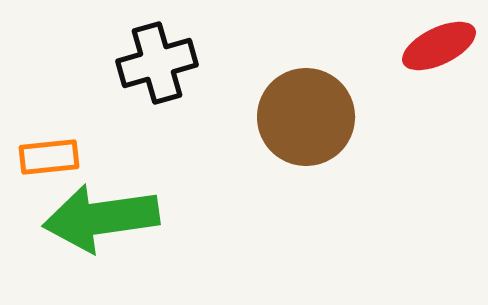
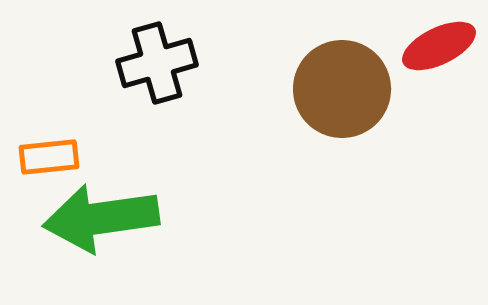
brown circle: moved 36 px right, 28 px up
